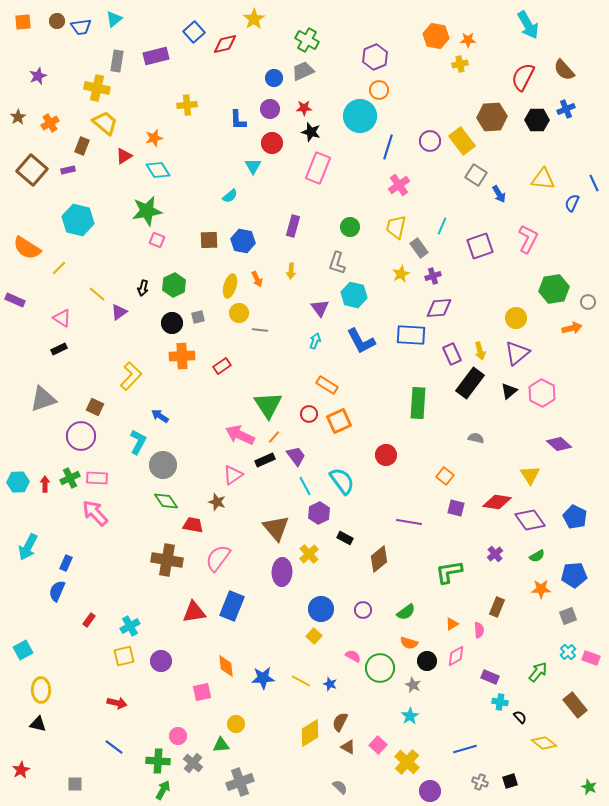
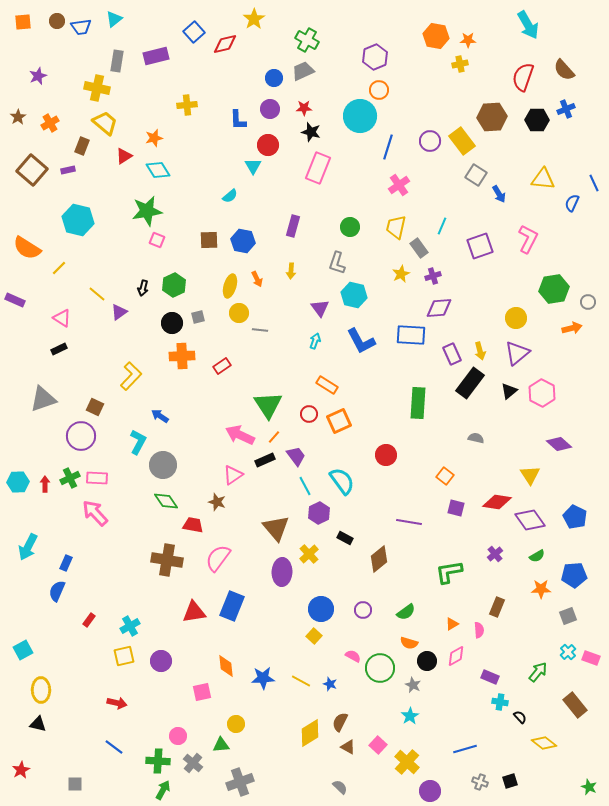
red semicircle at (523, 77): rotated 8 degrees counterclockwise
red circle at (272, 143): moved 4 px left, 2 px down
